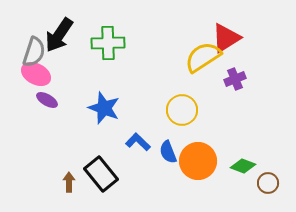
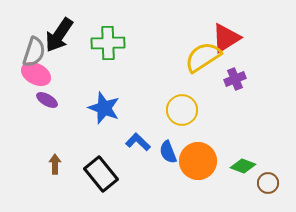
brown arrow: moved 14 px left, 18 px up
